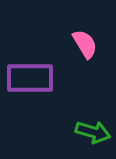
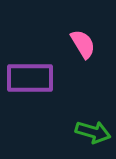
pink semicircle: moved 2 px left
